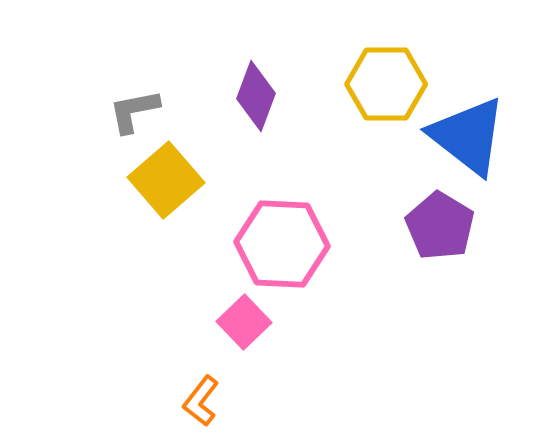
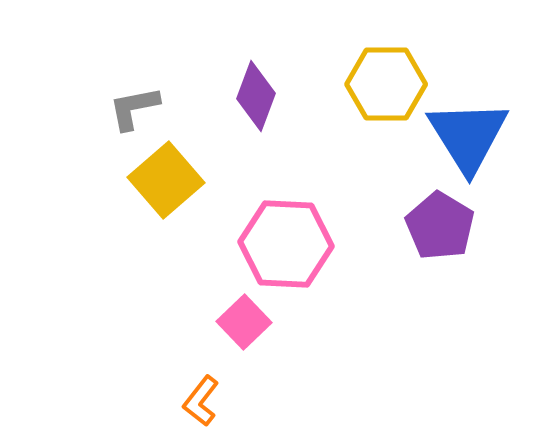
gray L-shape: moved 3 px up
blue triangle: rotated 20 degrees clockwise
pink hexagon: moved 4 px right
